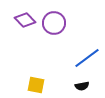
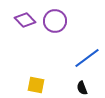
purple circle: moved 1 px right, 2 px up
black semicircle: moved 2 px down; rotated 80 degrees clockwise
